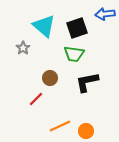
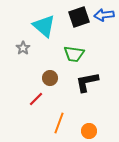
blue arrow: moved 1 px left, 1 px down
black square: moved 2 px right, 11 px up
orange line: moved 1 px left, 3 px up; rotated 45 degrees counterclockwise
orange circle: moved 3 px right
